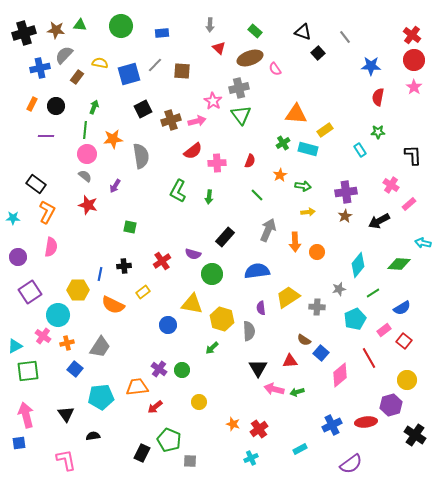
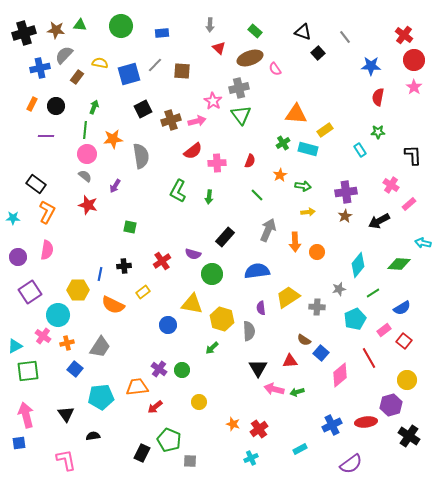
red cross at (412, 35): moved 8 px left
pink semicircle at (51, 247): moved 4 px left, 3 px down
black cross at (415, 435): moved 6 px left, 1 px down
